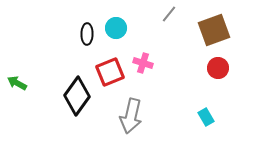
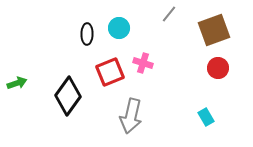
cyan circle: moved 3 px right
green arrow: rotated 132 degrees clockwise
black diamond: moved 9 px left
